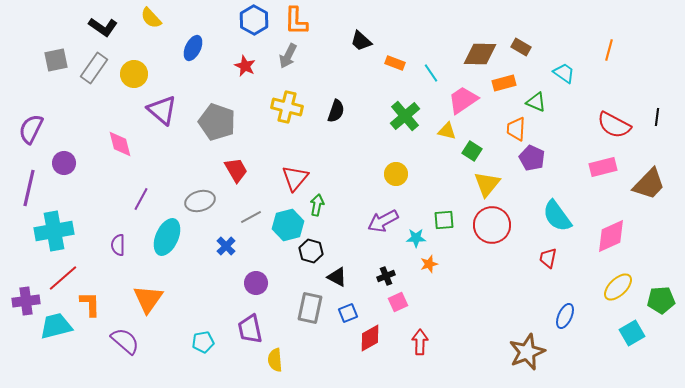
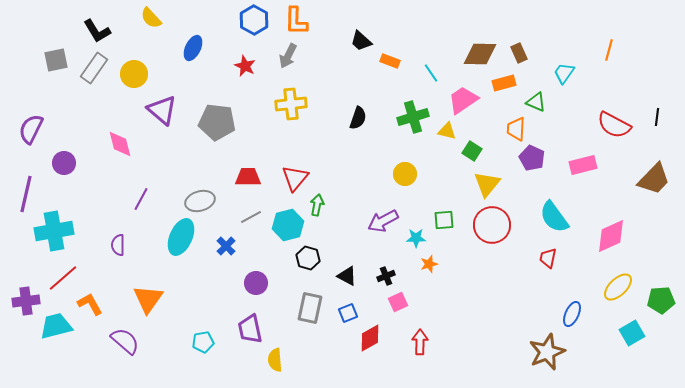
black L-shape at (103, 27): moved 6 px left, 4 px down; rotated 24 degrees clockwise
brown rectangle at (521, 47): moved 2 px left, 6 px down; rotated 36 degrees clockwise
orange rectangle at (395, 63): moved 5 px left, 2 px up
cyan trapezoid at (564, 73): rotated 90 degrees counterclockwise
yellow cross at (287, 107): moved 4 px right, 3 px up; rotated 20 degrees counterclockwise
black semicircle at (336, 111): moved 22 px right, 7 px down
green cross at (405, 116): moved 8 px right, 1 px down; rotated 24 degrees clockwise
gray pentagon at (217, 122): rotated 12 degrees counterclockwise
pink rectangle at (603, 167): moved 20 px left, 2 px up
red trapezoid at (236, 170): moved 12 px right, 7 px down; rotated 60 degrees counterclockwise
yellow circle at (396, 174): moved 9 px right
brown trapezoid at (649, 184): moved 5 px right, 5 px up
purple line at (29, 188): moved 3 px left, 6 px down
cyan semicircle at (557, 216): moved 3 px left, 1 px down
cyan ellipse at (167, 237): moved 14 px right
black hexagon at (311, 251): moved 3 px left, 7 px down
black triangle at (337, 277): moved 10 px right, 1 px up
orange L-shape at (90, 304): rotated 28 degrees counterclockwise
blue ellipse at (565, 316): moved 7 px right, 2 px up
brown star at (527, 352): moved 20 px right
